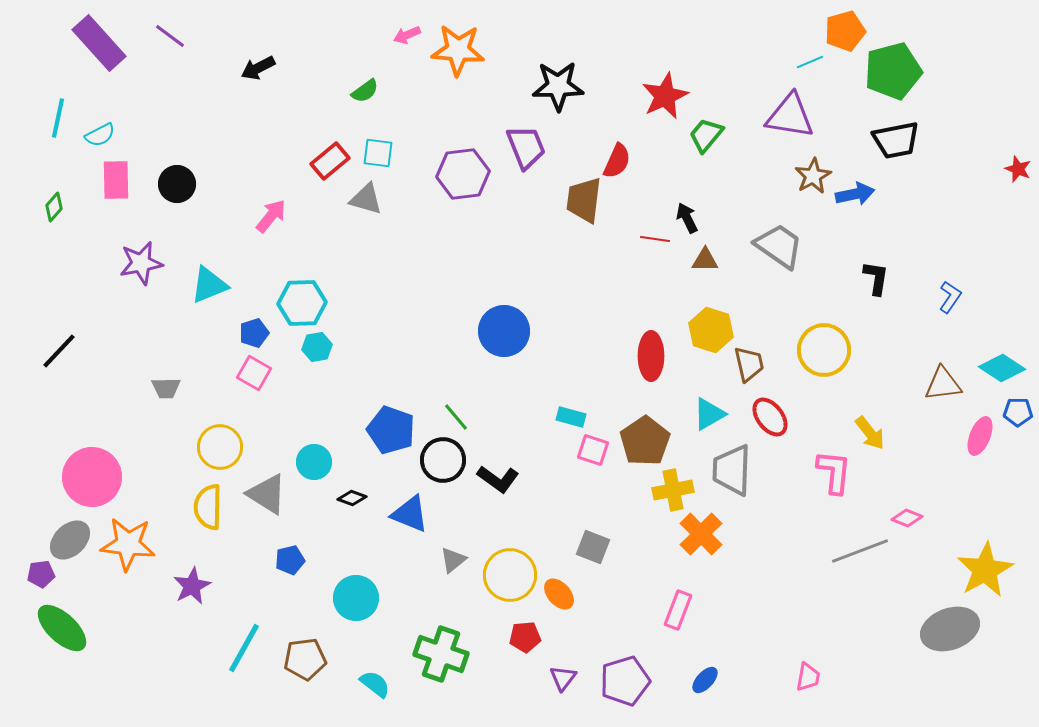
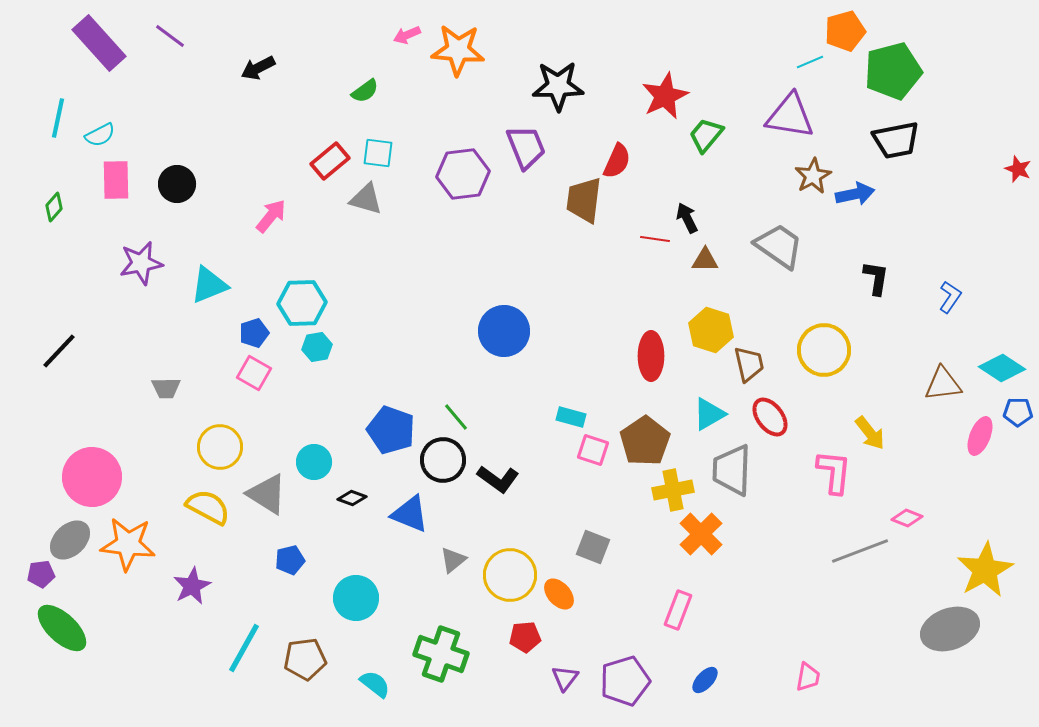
yellow semicircle at (208, 507): rotated 117 degrees clockwise
purple triangle at (563, 678): moved 2 px right
